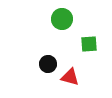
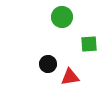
green circle: moved 2 px up
red triangle: rotated 24 degrees counterclockwise
